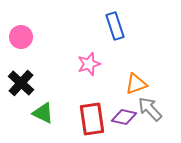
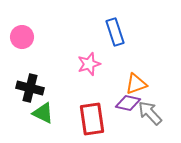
blue rectangle: moved 6 px down
pink circle: moved 1 px right
black cross: moved 9 px right, 5 px down; rotated 28 degrees counterclockwise
gray arrow: moved 4 px down
purple diamond: moved 4 px right, 14 px up
